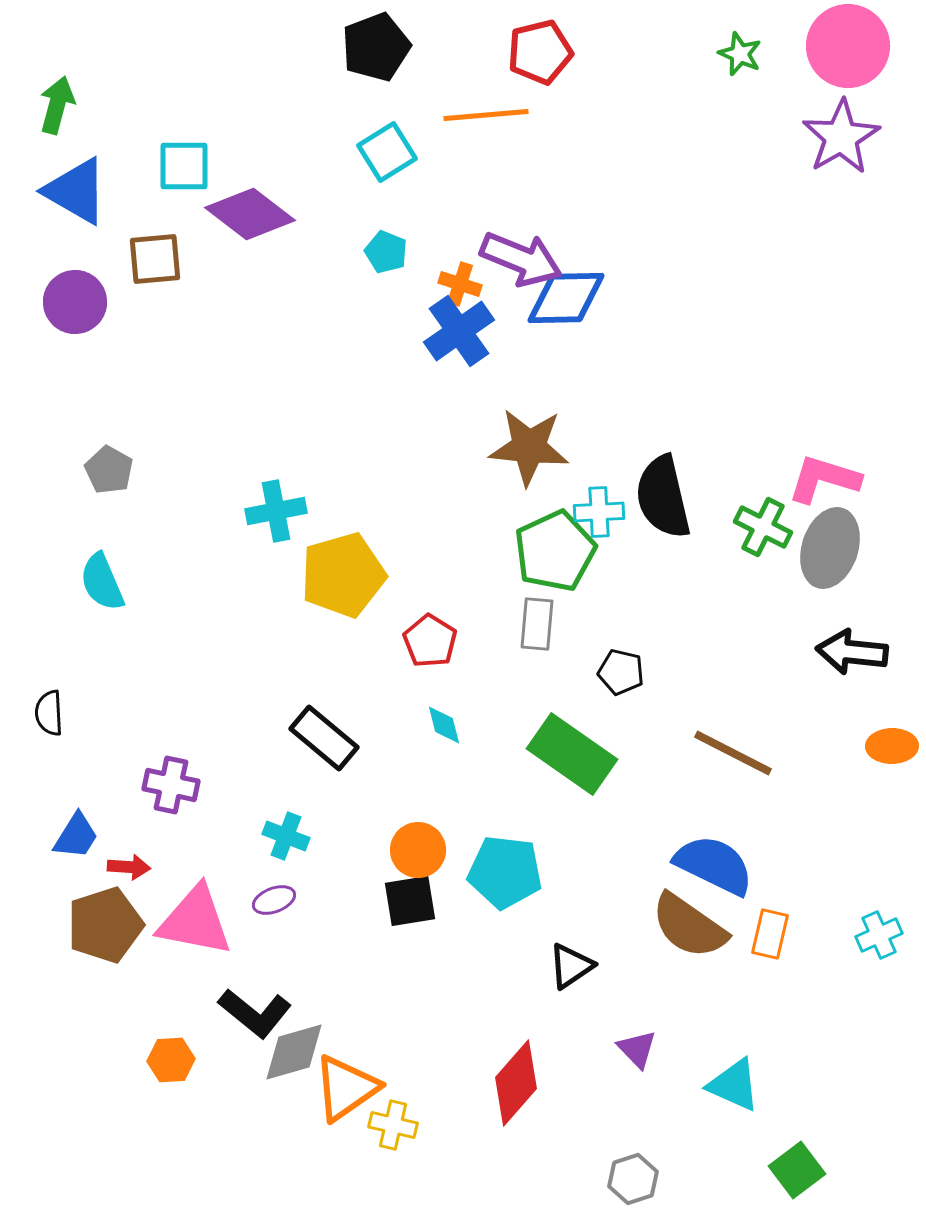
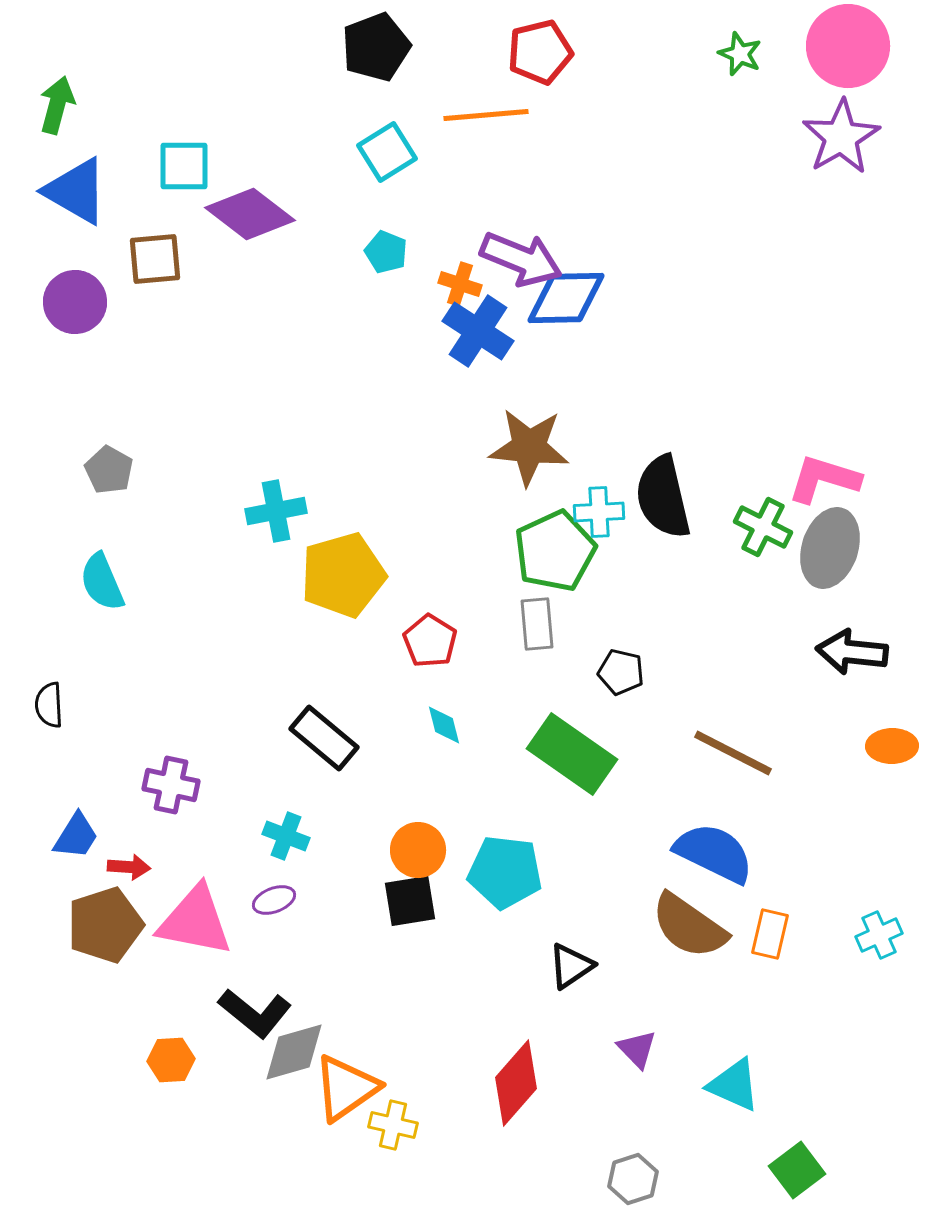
blue cross at (459, 331): moved 19 px right; rotated 22 degrees counterclockwise
gray rectangle at (537, 624): rotated 10 degrees counterclockwise
black semicircle at (49, 713): moved 8 px up
blue semicircle at (714, 865): moved 12 px up
